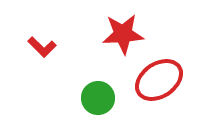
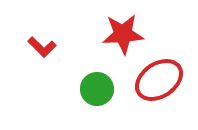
green circle: moved 1 px left, 9 px up
